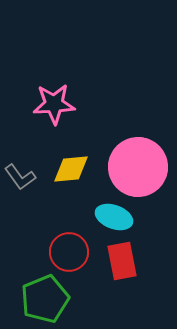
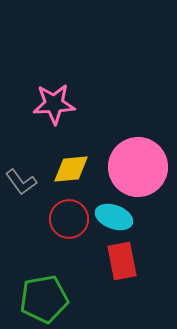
gray L-shape: moved 1 px right, 5 px down
red circle: moved 33 px up
green pentagon: moved 1 px left; rotated 12 degrees clockwise
